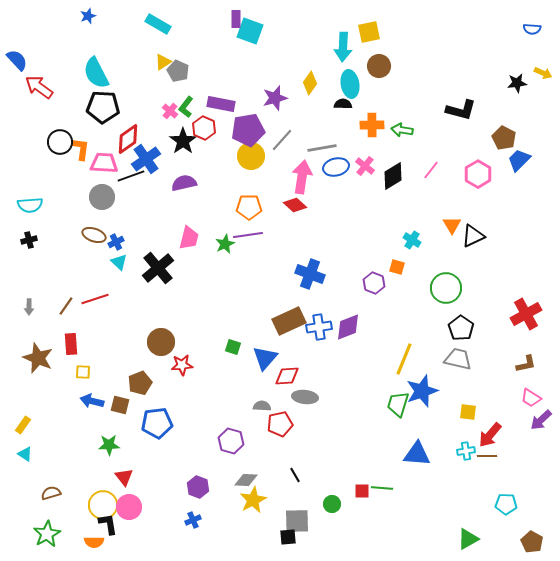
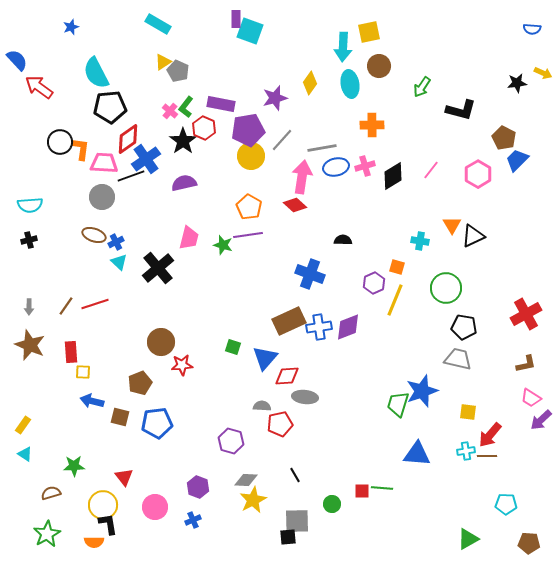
blue star at (88, 16): moved 17 px left, 11 px down
black semicircle at (343, 104): moved 136 px down
black pentagon at (103, 107): moved 7 px right; rotated 8 degrees counterclockwise
green arrow at (402, 130): moved 20 px right, 43 px up; rotated 65 degrees counterclockwise
blue trapezoid at (519, 160): moved 2 px left
pink cross at (365, 166): rotated 36 degrees clockwise
orange pentagon at (249, 207): rotated 30 degrees clockwise
cyan cross at (412, 240): moved 8 px right, 1 px down; rotated 24 degrees counterclockwise
green star at (225, 244): moved 2 px left, 1 px down; rotated 30 degrees counterclockwise
purple hexagon at (374, 283): rotated 15 degrees clockwise
red line at (95, 299): moved 5 px down
black pentagon at (461, 328): moved 3 px right, 1 px up; rotated 25 degrees counterclockwise
red rectangle at (71, 344): moved 8 px down
brown star at (38, 358): moved 8 px left, 13 px up
yellow line at (404, 359): moved 9 px left, 59 px up
brown square at (120, 405): moved 12 px down
green star at (109, 445): moved 35 px left, 21 px down
pink circle at (129, 507): moved 26 px right
brown pentagon at (532, 542): moved 3 px left, 1 px down; rotated 25 degrees counterclockwise
